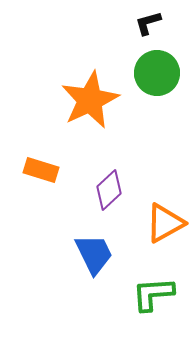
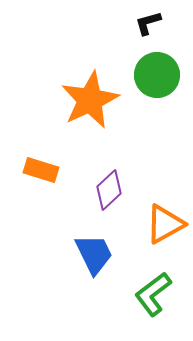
green circle: moved 2 px down
orange triangle: moved 1 px down
green L-shape: rotated 33 degrees counterclockwise
